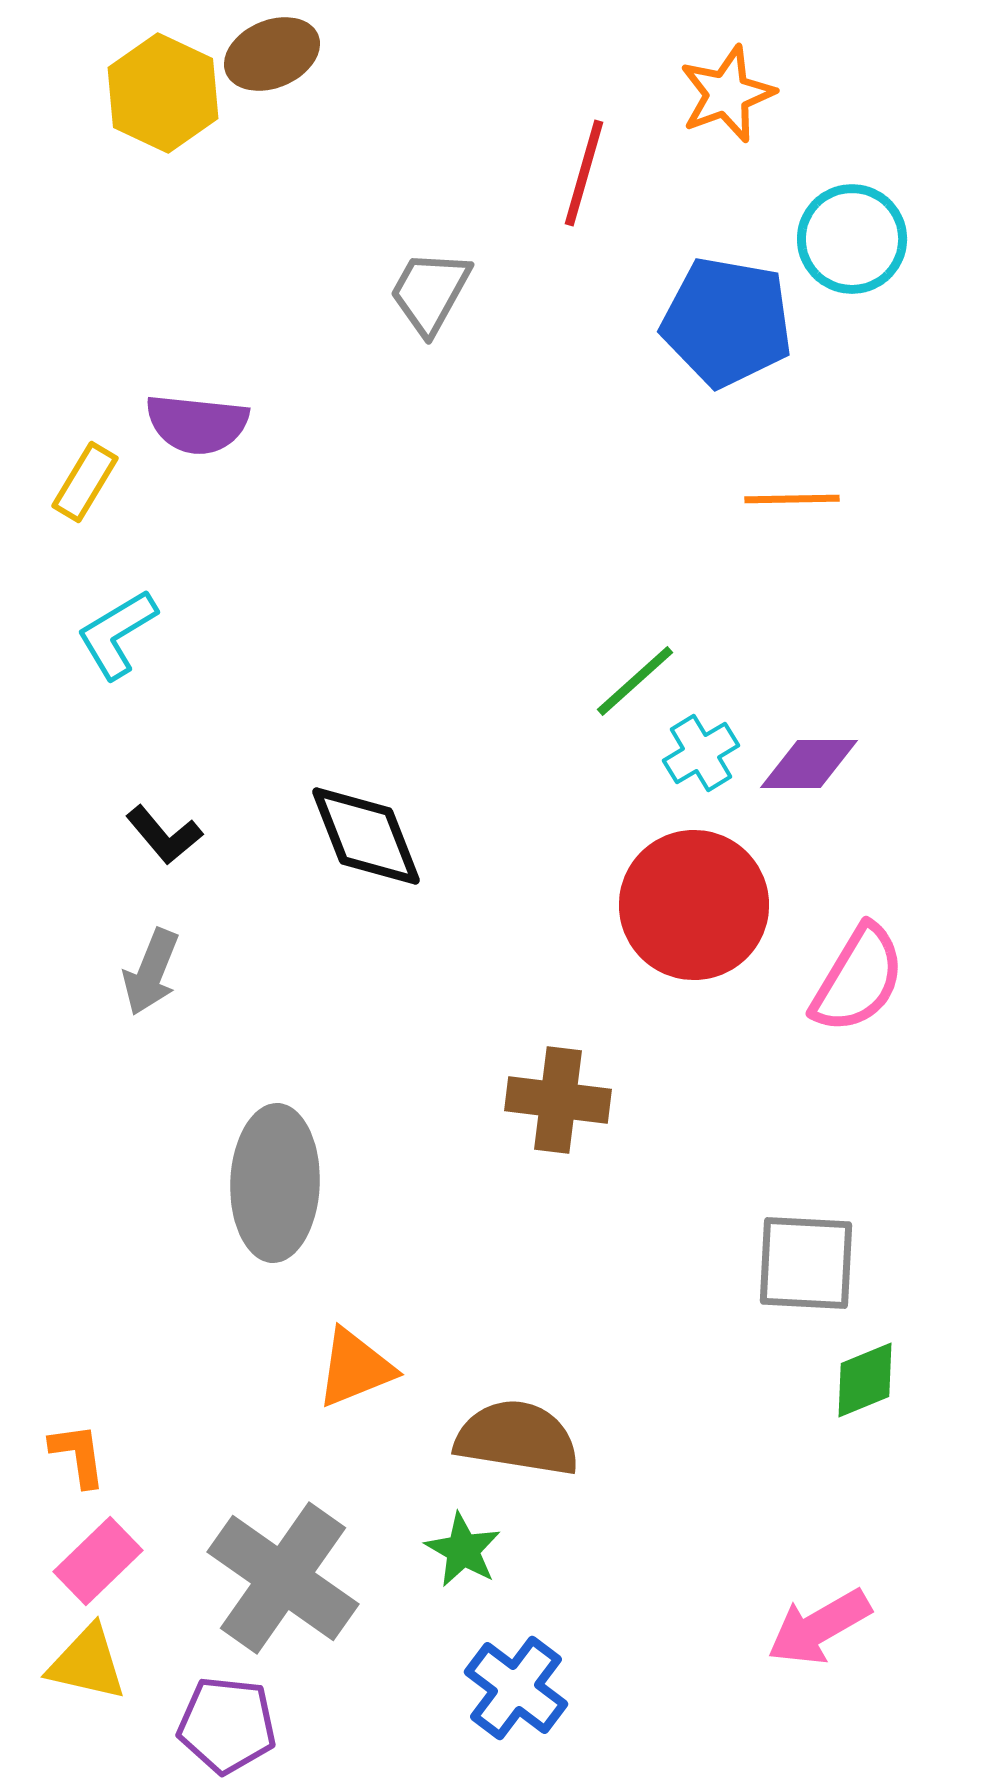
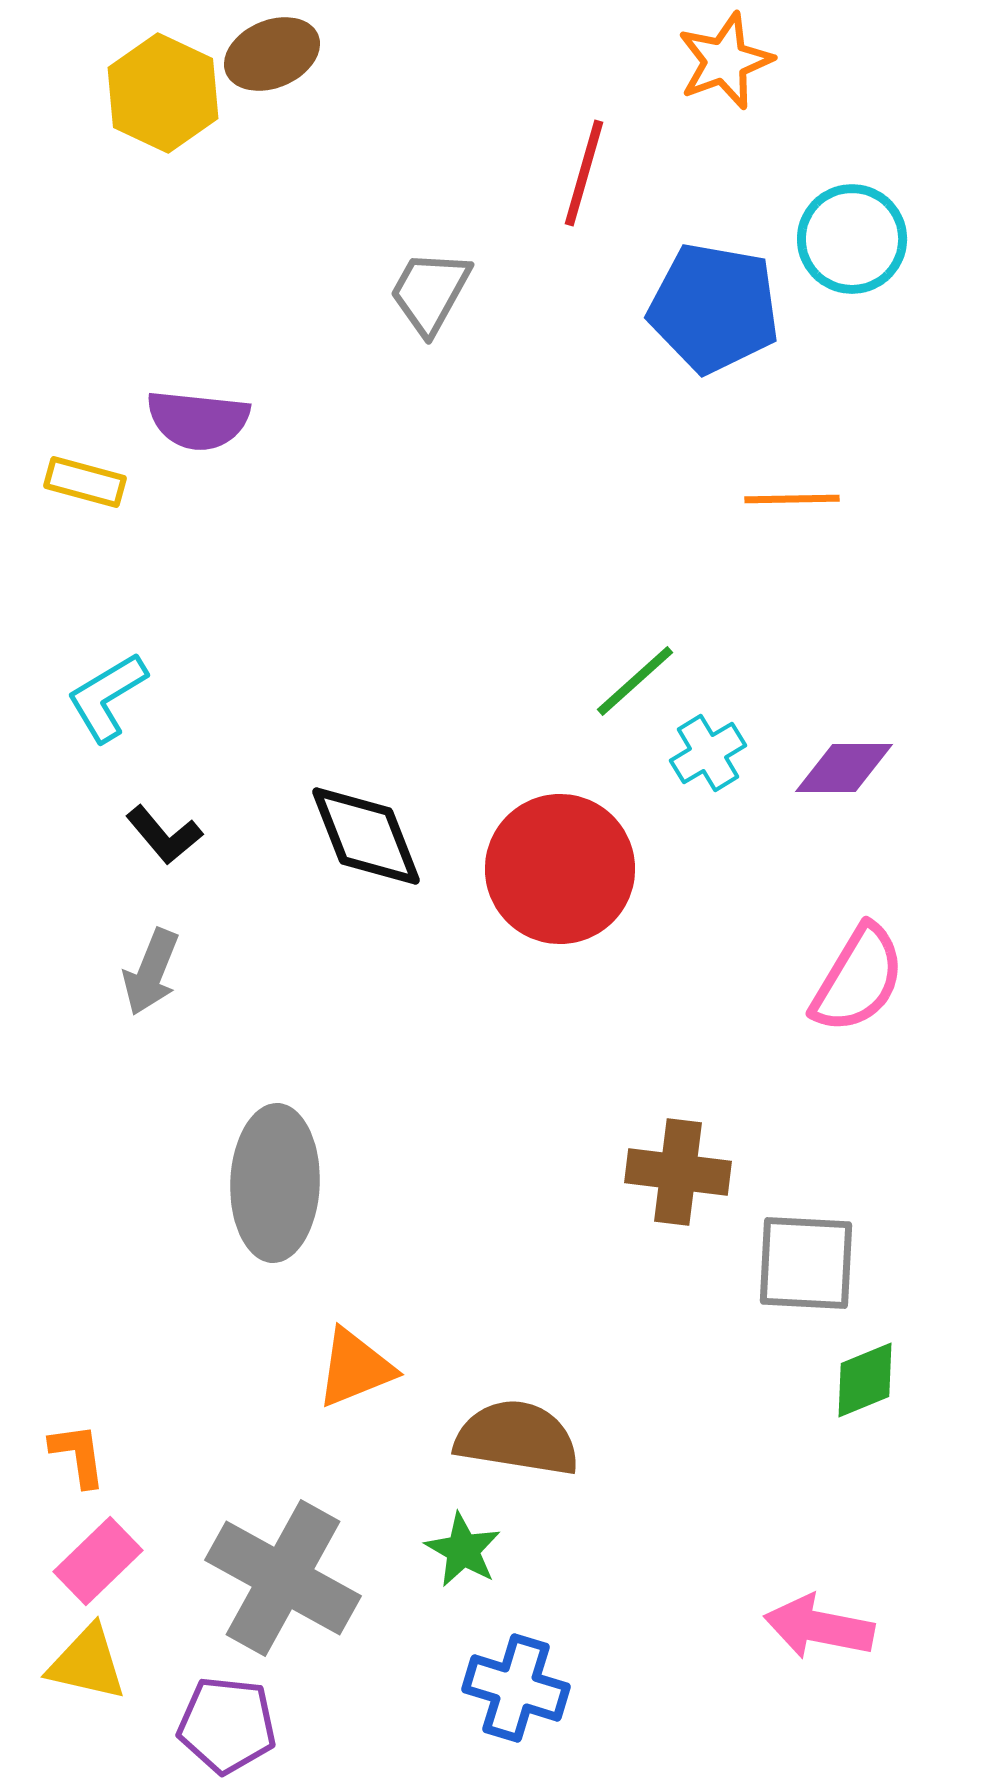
orange star: moved 2 px left, 33 px up
blue pentagon: moved 13 px left, 14 px up
purple semicircle: moved 1 px right, 4 px up
yellow rectangle: rotated 74 degrees clockwise
cyan L-shape: moved 10 px left, 63 px down
cyan cross: moved 7 px right
purple diamond: moved 35 px right, 4 px down
red circle: moved 134 px left, 36 px up
brown cross: moved 120 px right, 72 px down
gray cross: rotated 6 degrees counterclockwise
pink arrow: rotated 41 degrees clockwise
blue cross: rotated 20 degrees counterclockwise
